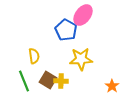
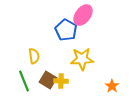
yellow star: moved 1 px right
